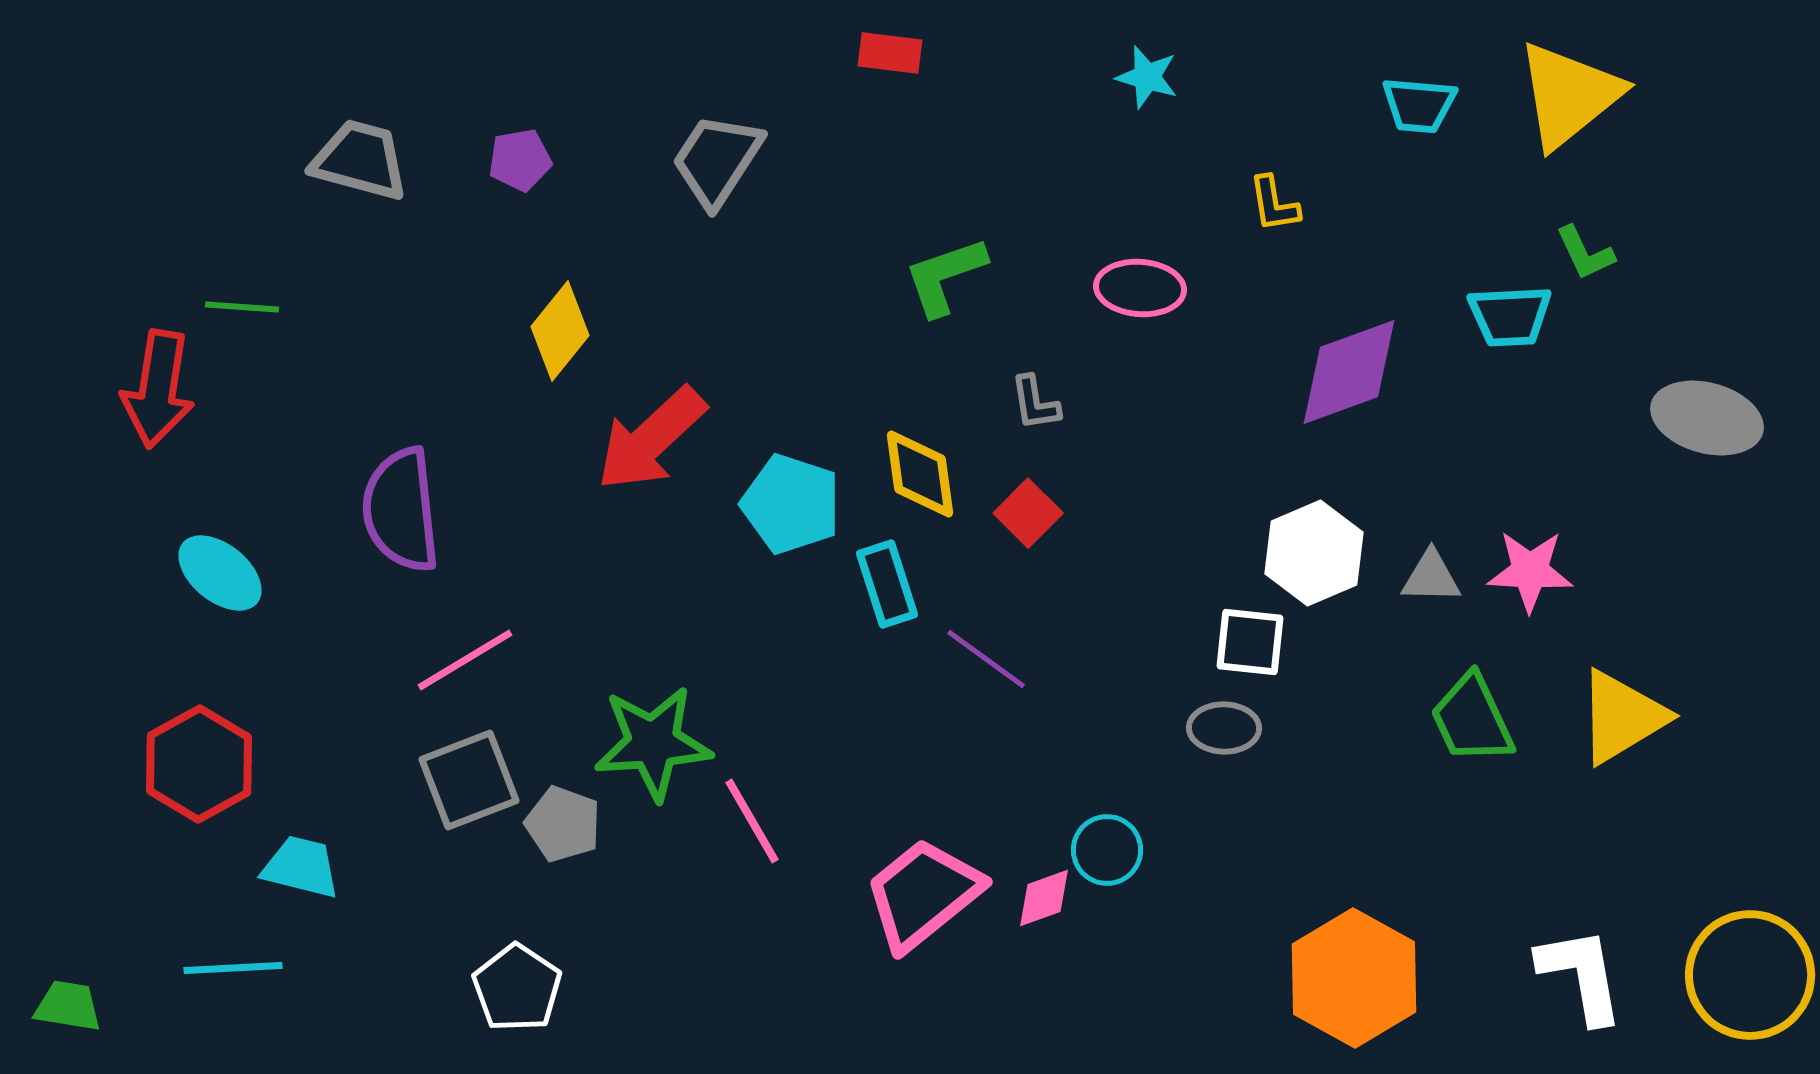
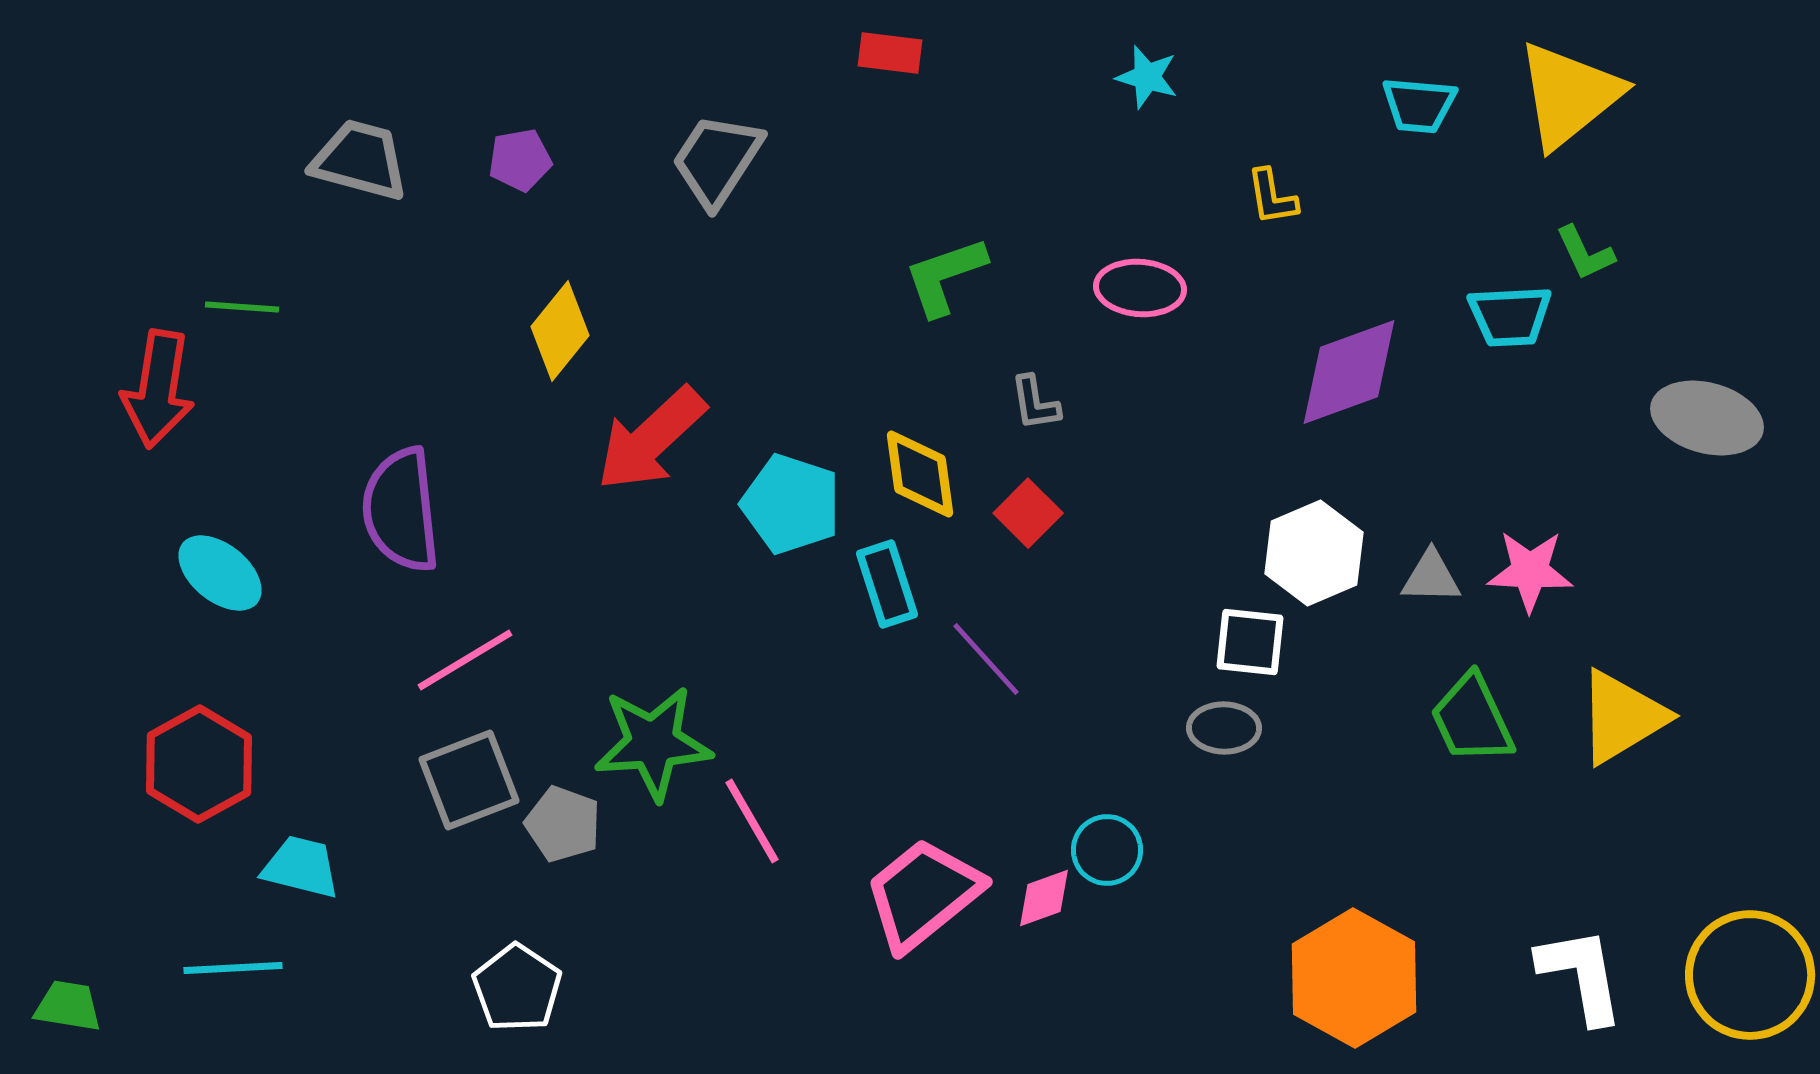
yellow L-shape at (1274, 204): moved 2 px left, 7 px up
purple line at (986, 659): rotated 12 degrees clockwise
